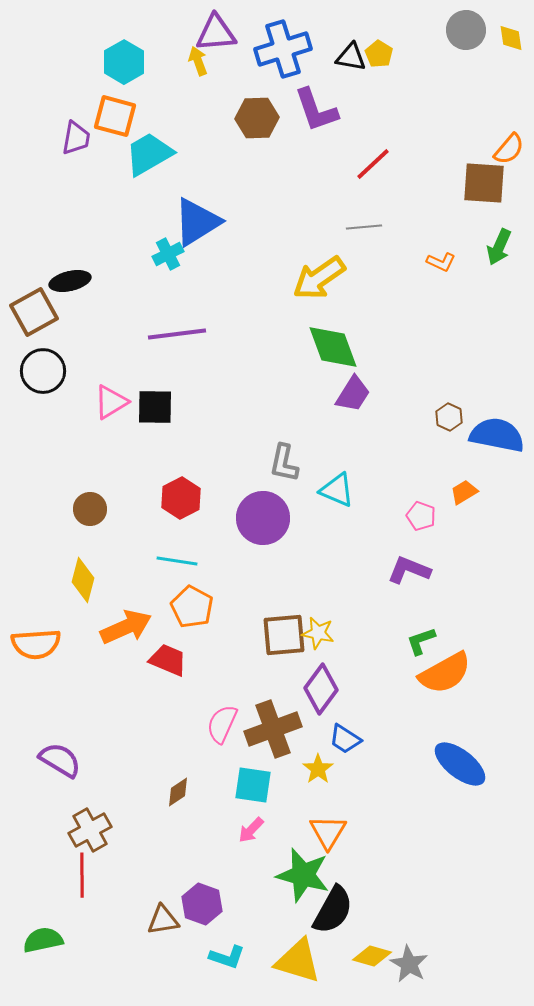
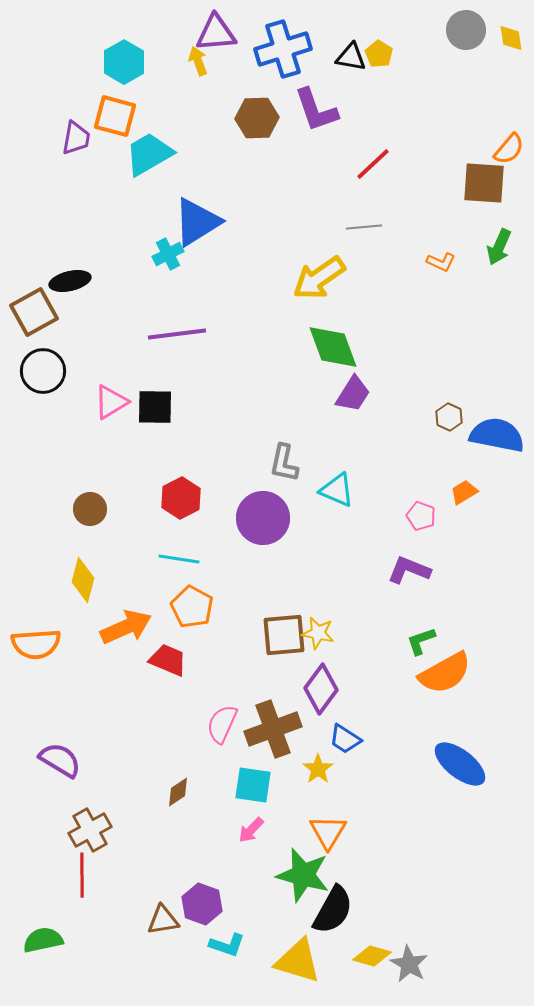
cyan line at (177, 561): moved 2 px right, 2 px up
cyan L-shape at (227, 957): moved 12 px up
